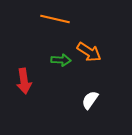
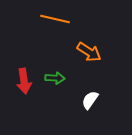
green arrow: moved 6 px left, 18 px down
